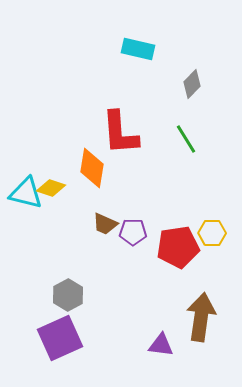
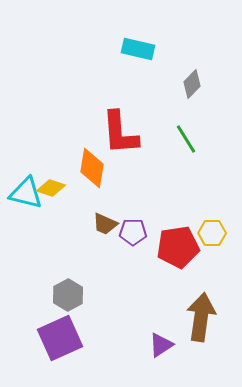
purple triangle: rotated 40 degrees counterclockwise
